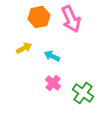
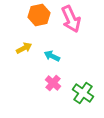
orange hexagon: moved 2 px up
